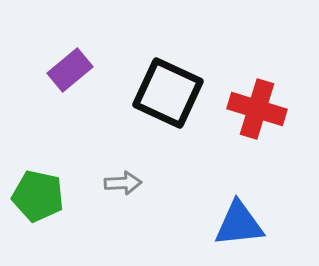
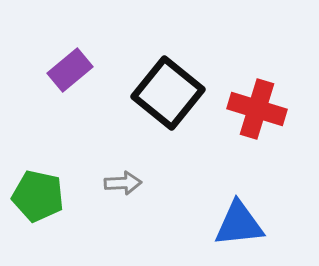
black square: rotated 14 degrees clockwise
